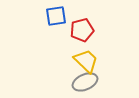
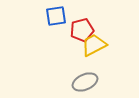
yellow trapezoid: moved 8 px right, 16 px up; rotated 72 degrees counterclockwise
